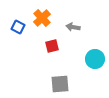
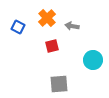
orange cross: moved 5 px right
gray arrow: moved 1 px left, 1 px up
cyan circle: moved 2 px left, 1 px down
gray square: moved 1 px left
